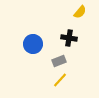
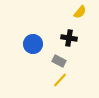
gray rectangle: rotated 48 degrees clockwise
